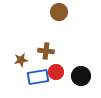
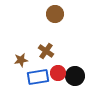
brown circle: moved 4 px left, 2 px down
brown cross: rotated 28 degrees clockwise
red circle: moved 2 px right, 1 px down
black circle: moved 6 px left
